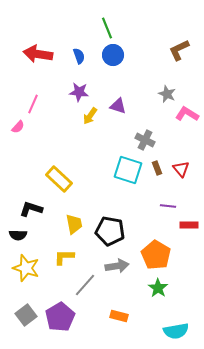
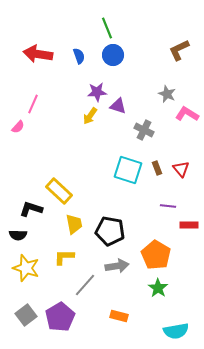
purple star: moved 18 px right; rotated 12 degrees counterclockwise
gray cross: moved 1 px left, 10 px up
yellow rectangle: moved 12 px down
